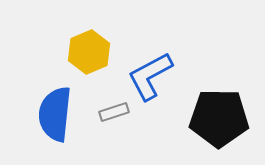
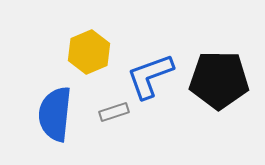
blue L-shape: rotated 8 degrees clockwise
black pentagon: moved 38 px up
